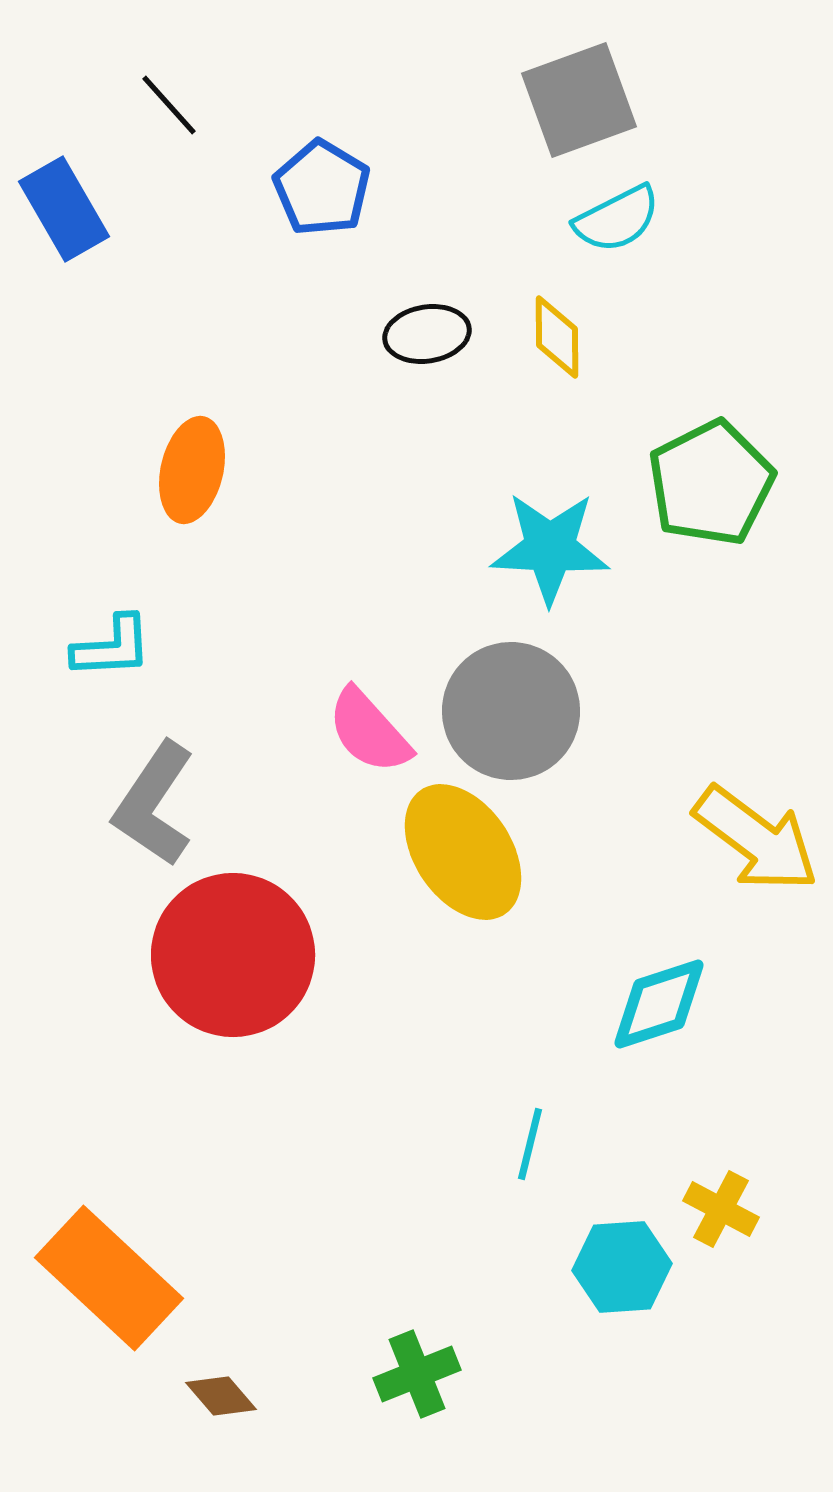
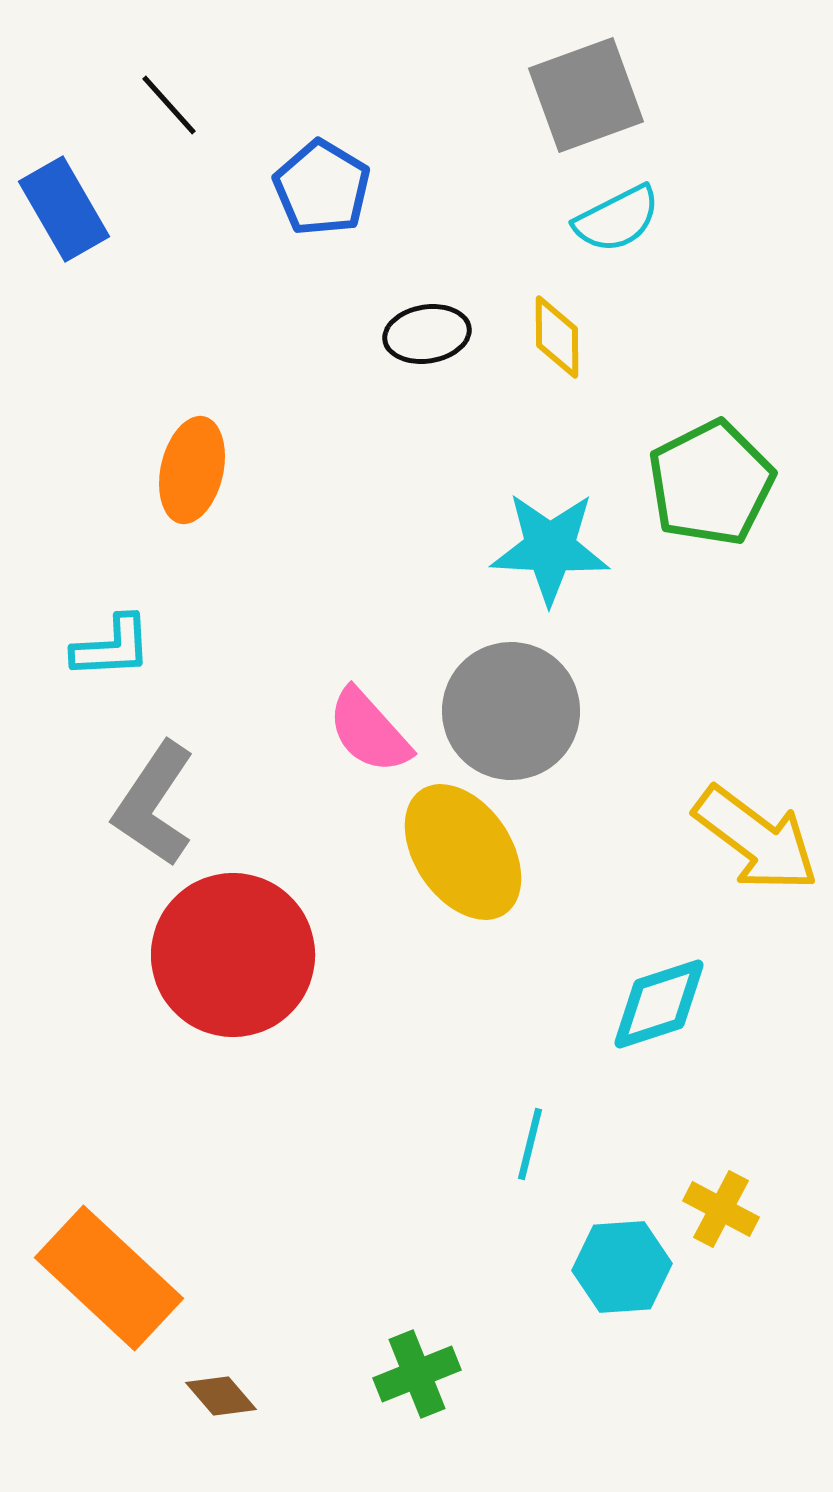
gray square: moved 7 px right, 5 px up
